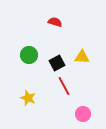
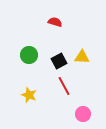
black square: moved 2 px right, 2 px up
yellow star: moved 1 px right, 3 px up
